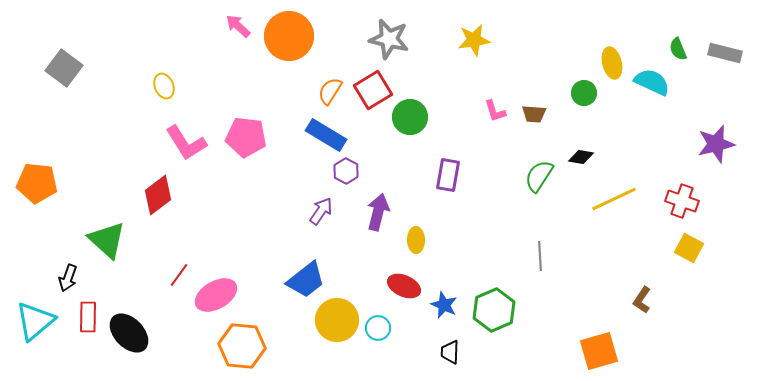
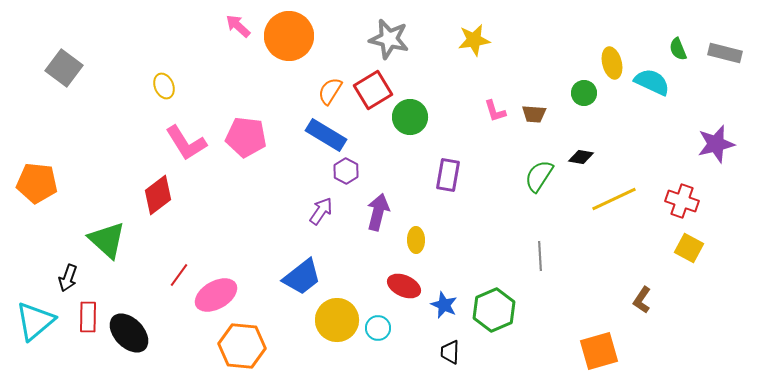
blue trapezoid at (306, 280): moved 4 px left, 3 px up
